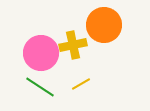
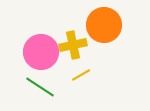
pink circle: moved 1 px up
yellow line: moved 9 px up
